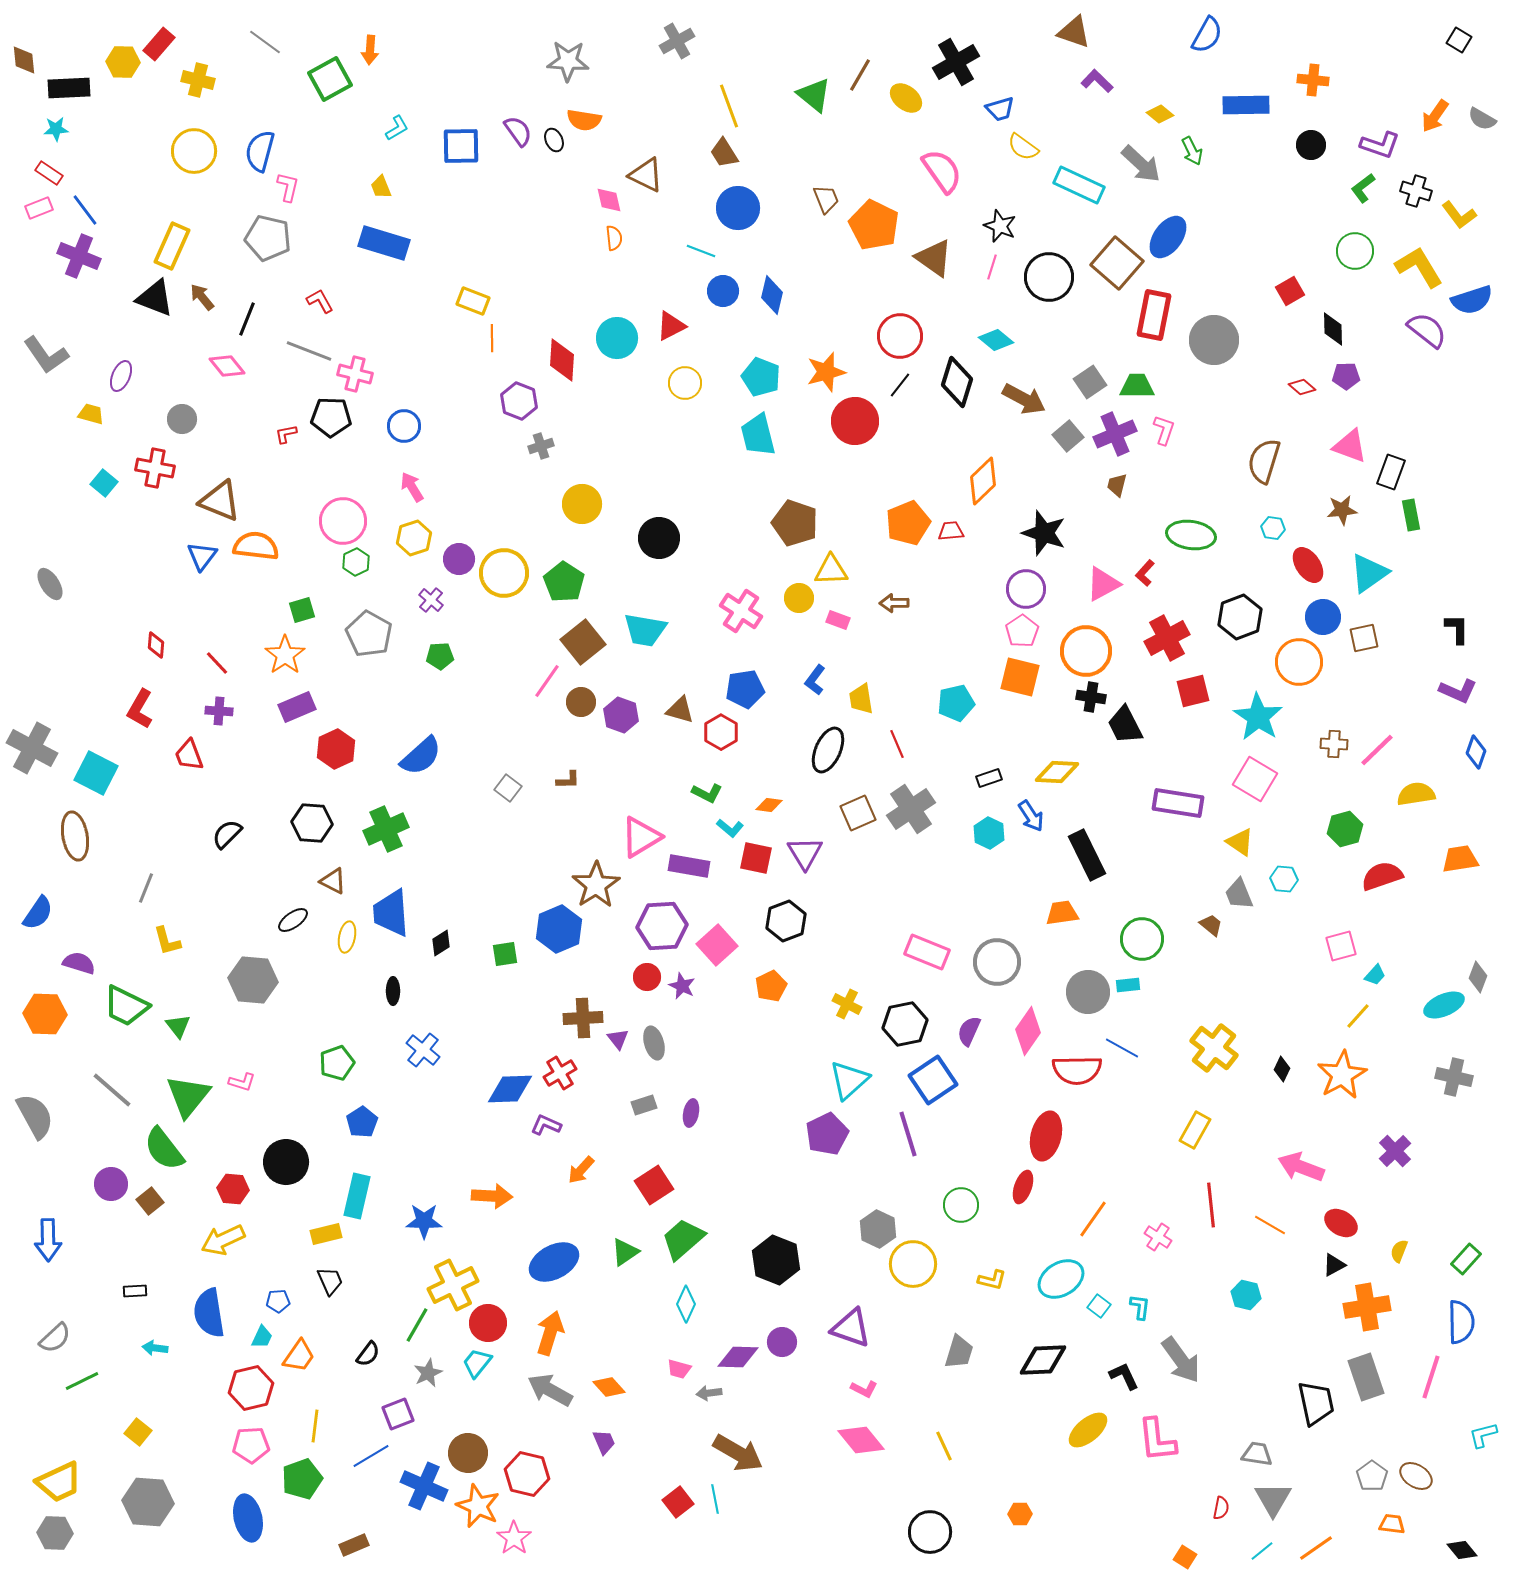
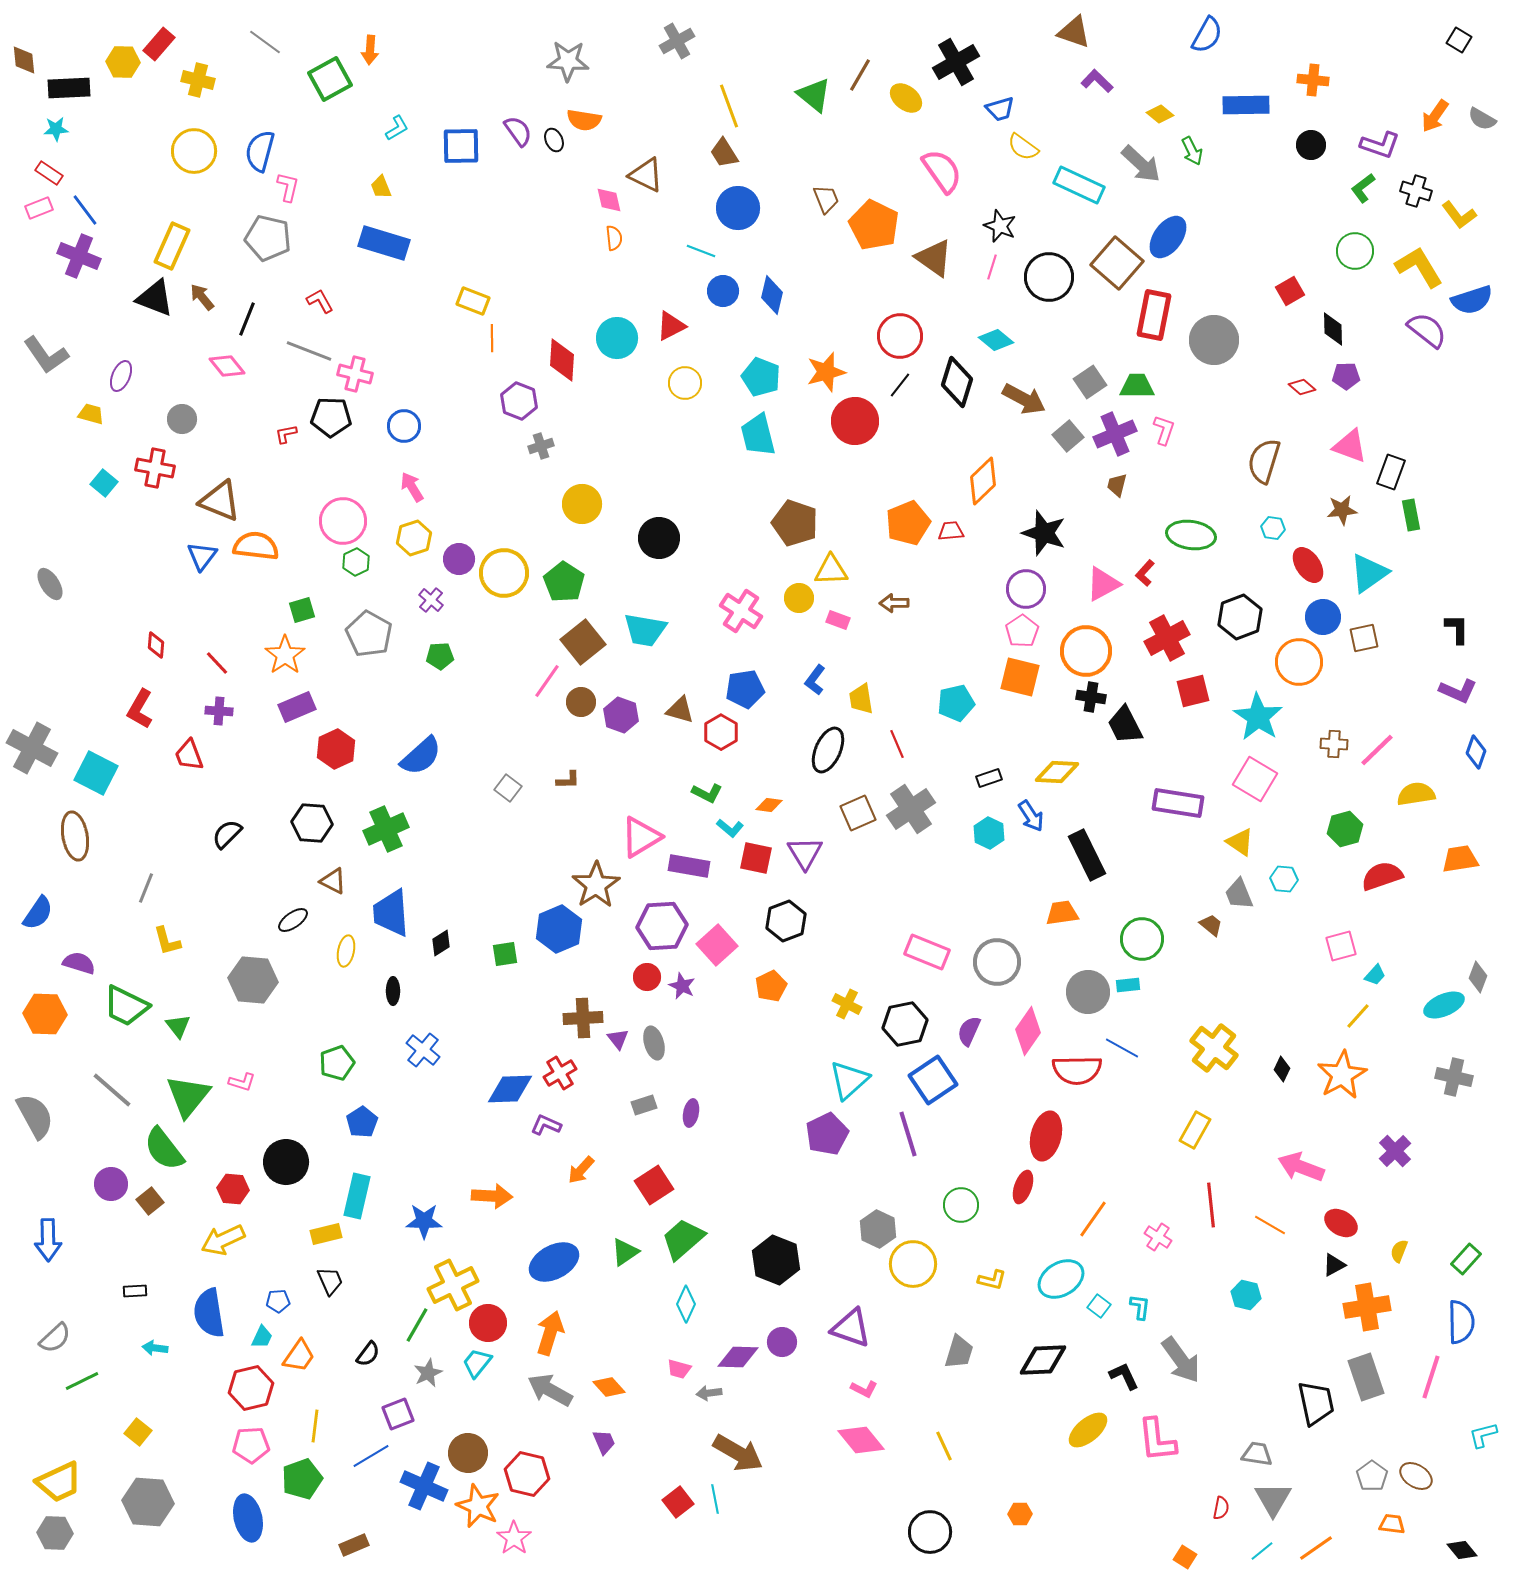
yellow ellipse at (347, 937): moved 1 px left, 14 px down
